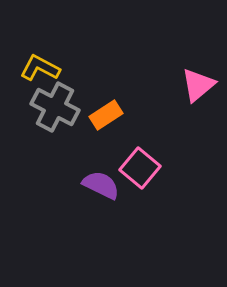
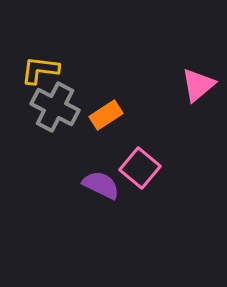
yellow L-shape: moved 2 px down; rotated 21 degrees counterclockwise
